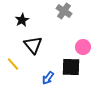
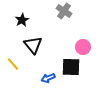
blue arrow: rotated 32 degrees clockwise
